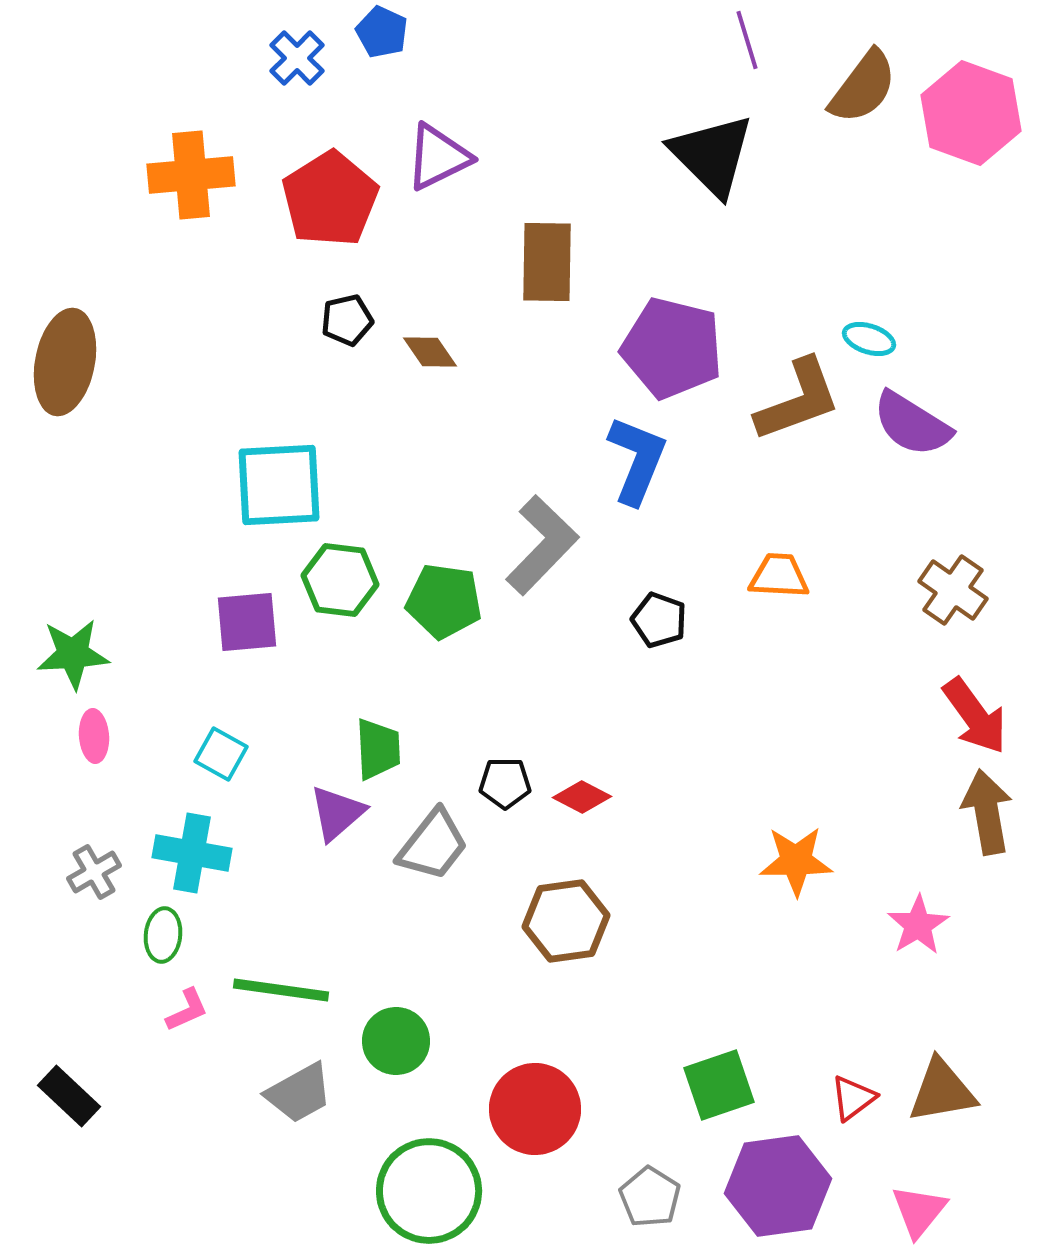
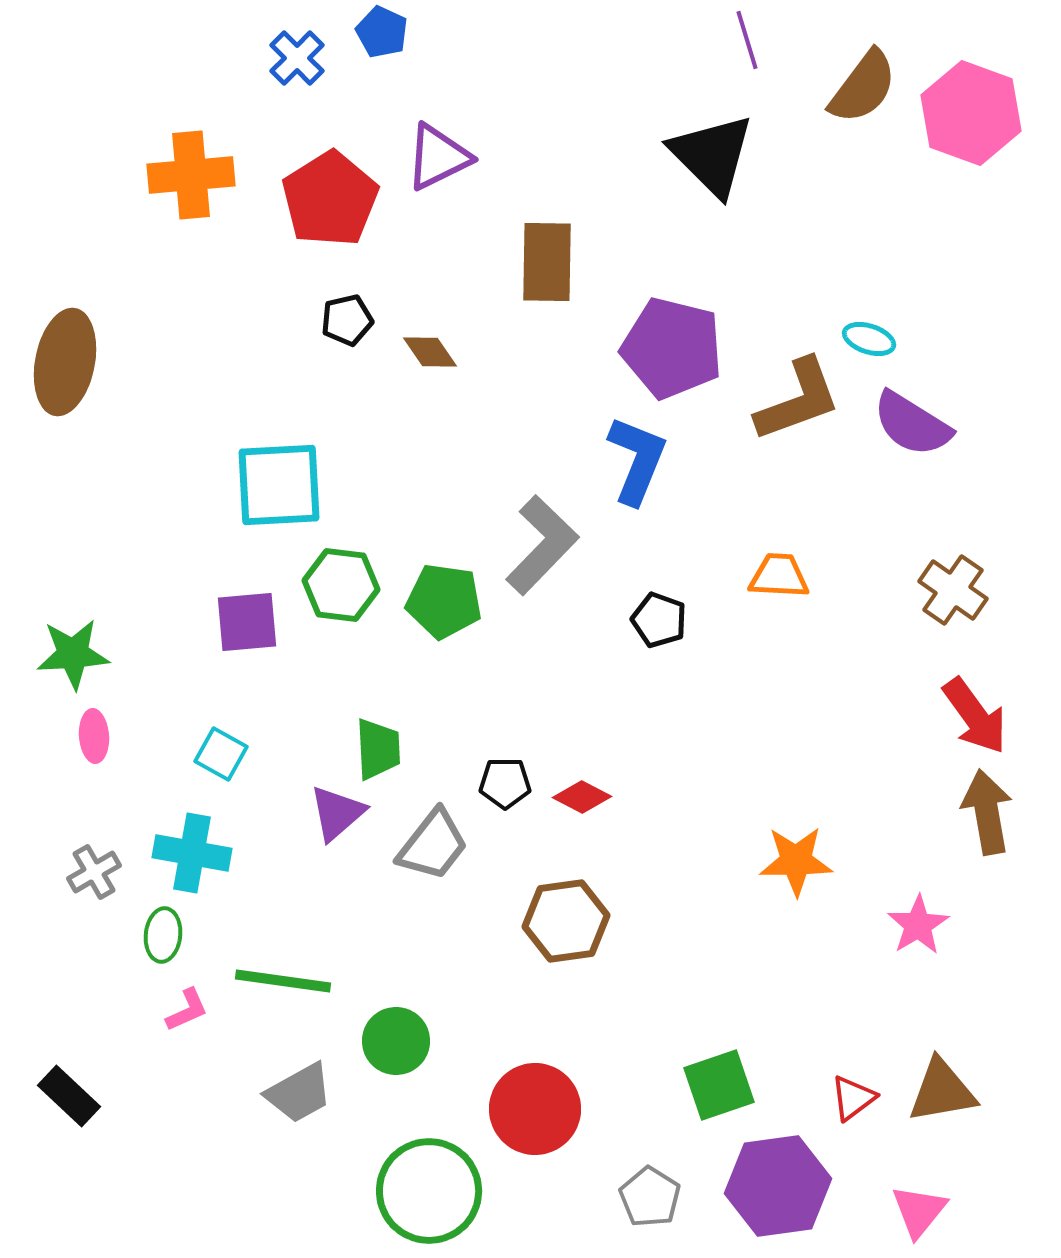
green hexagon at (340, 580): moved 1 px right, 5 px down
green line at (281, 990): moved 2 px right, 9 px up
